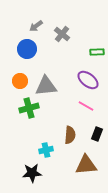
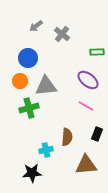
blue circle: moved 1 px right, 9 px down
brown semicircle: moved 3 px left, 2 px down
